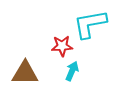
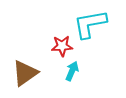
brown triangle: rotated 36 degrees counterclockwise
